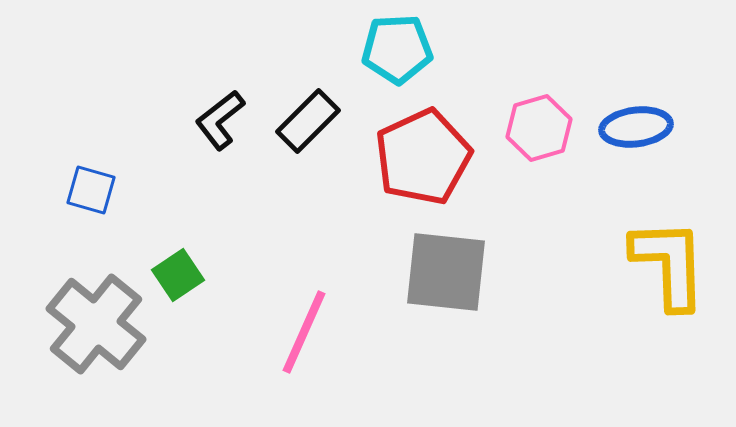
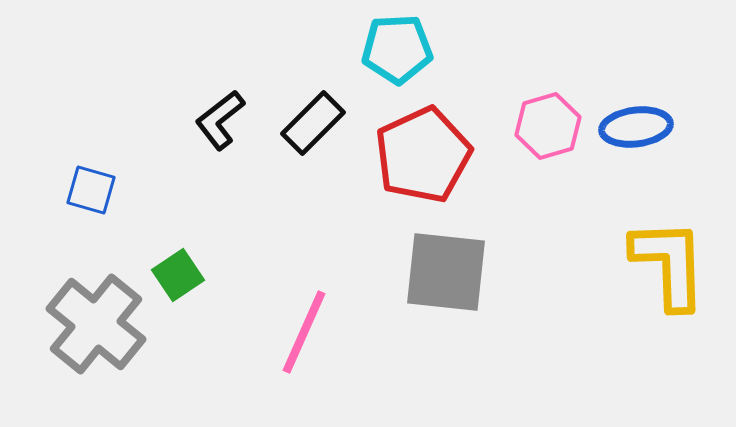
black rectangle: moved 5 px right, 2 px down
pink hexagon: moved 9 px right, 2 px up
red pentagon: moved 2 px up
